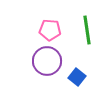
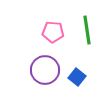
pink pentagon: moved 3 px right, 2 px down
purple circle: moved 2 px left, 9 px down
